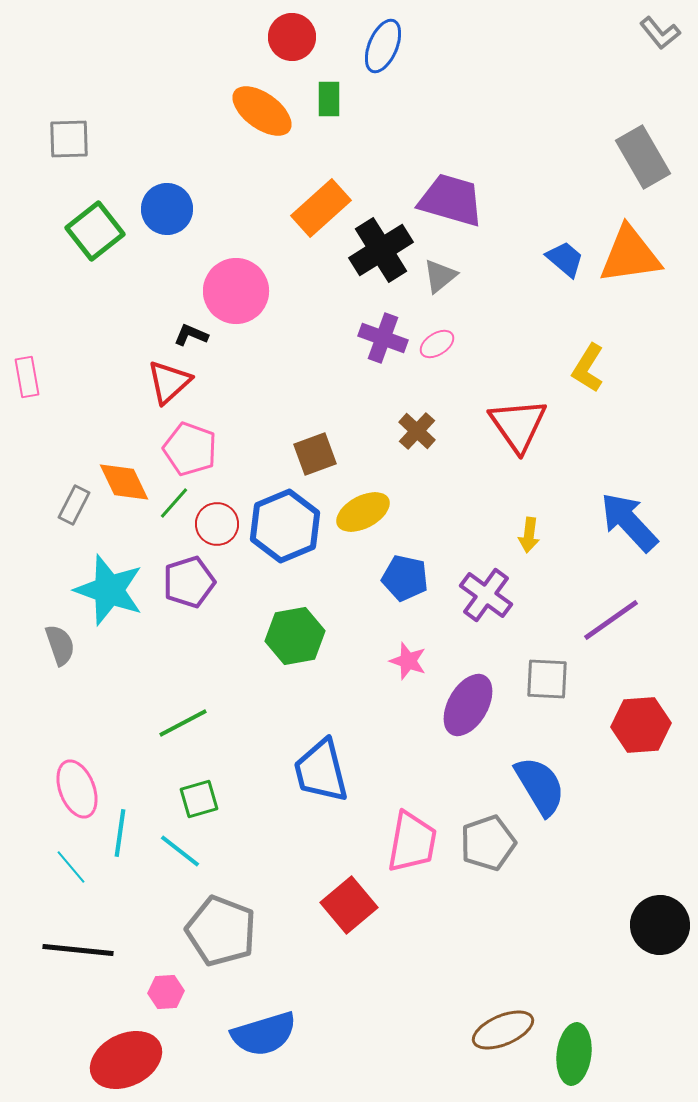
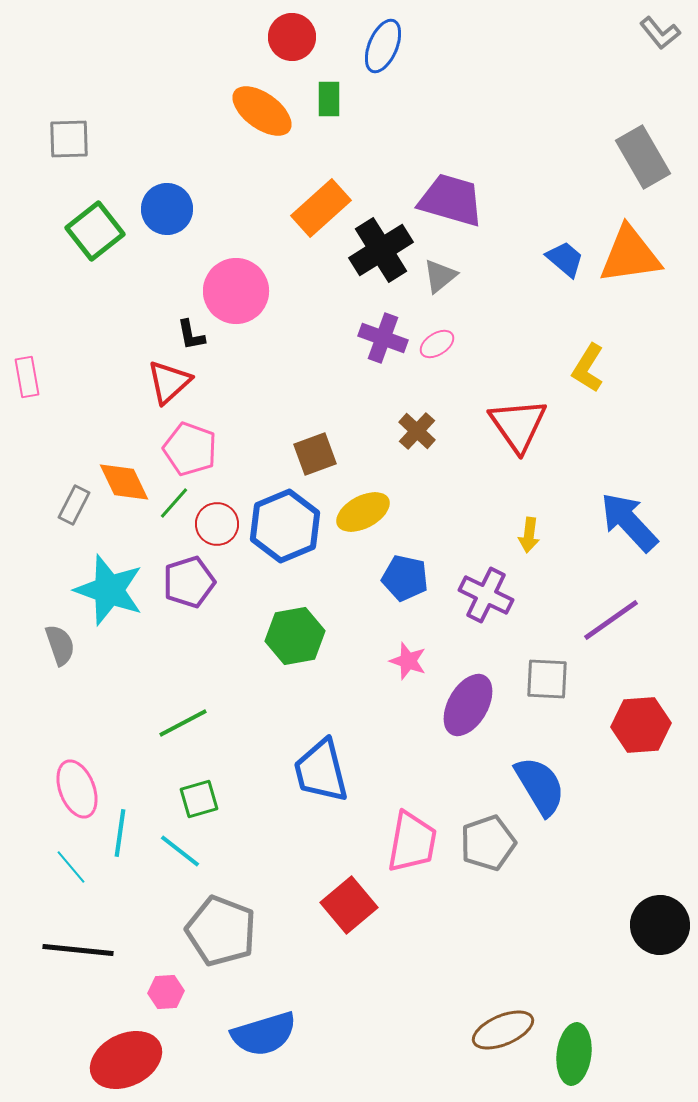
black L-shape at (191, 335): rotated 124 degrees counterclockwise
purple cross at (486, 595): rotated 10 degrees counterclockwise
